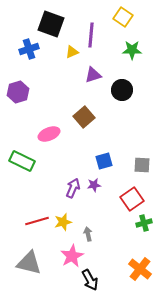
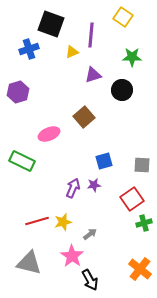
green star: moved 7 px down
gray arrow: moved 2 px right; rotated 64 degrees clockwise
pink star: rotated 10 degrees counterclockwise
